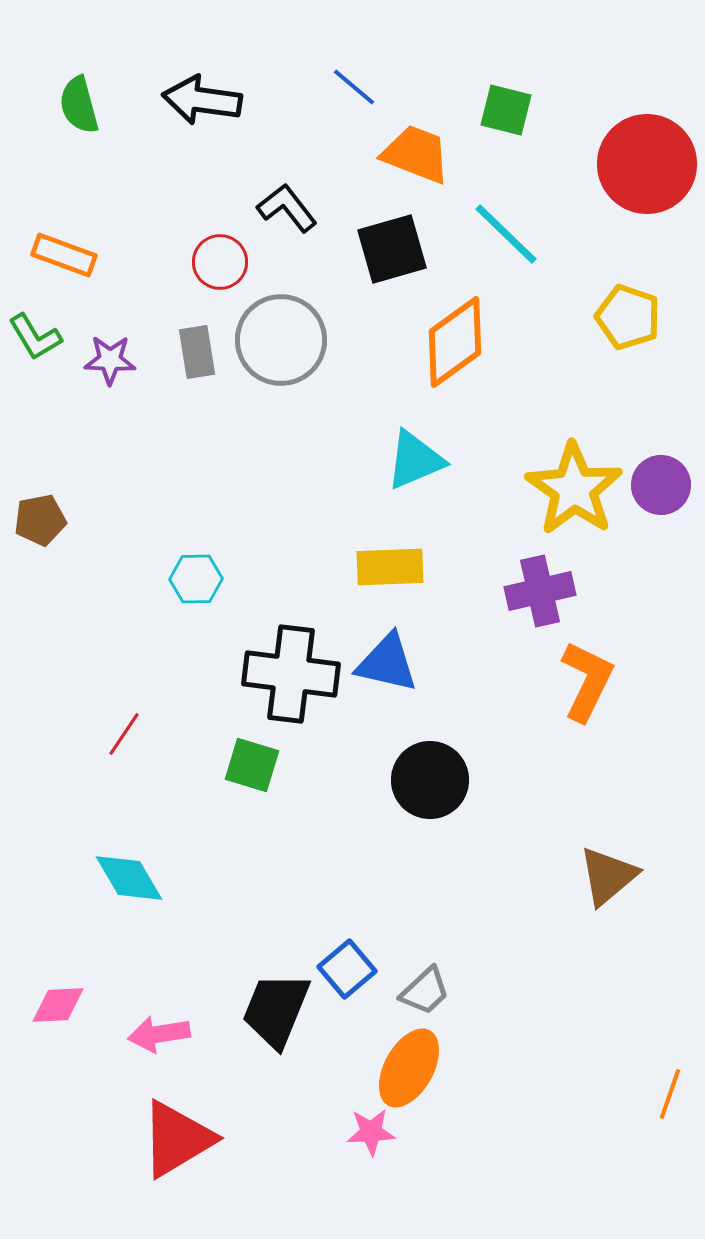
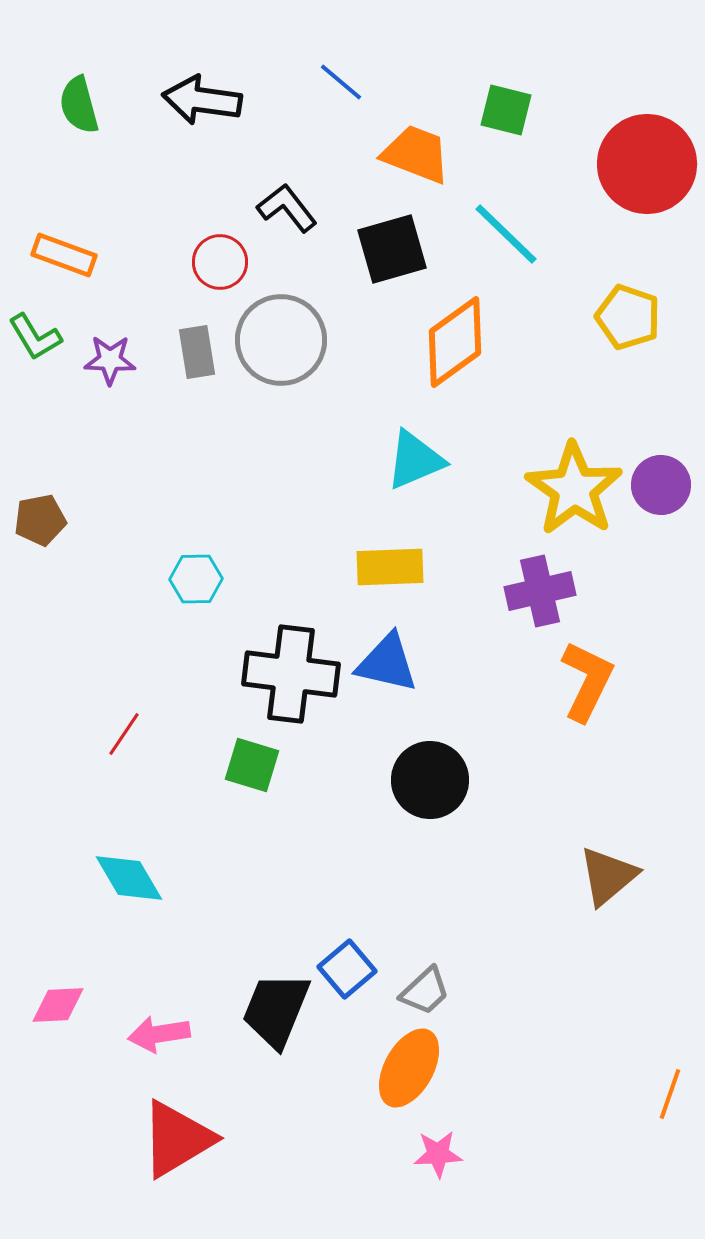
blue line at (354, 87): moved 13 px left, 5 px up
pink star at (371, 1132): moved 67 px right, 22 px down
